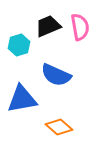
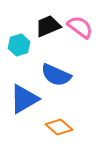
pink semicircle: rotated 44 degrees counterclockwise
blue triangle: moved 2 px right; rotated 20 degrees counterclockwise
